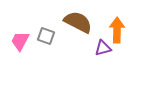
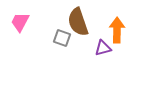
brown semicircle: rotated 136 degrees counterclockwise
gray square: moved 16 px right, 2 px down
pink trapezoid: moved 19 px up
